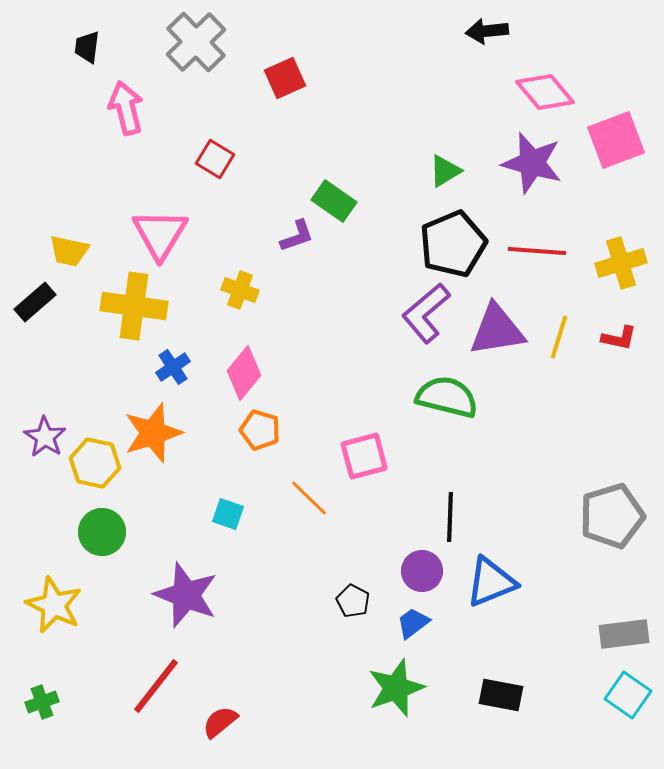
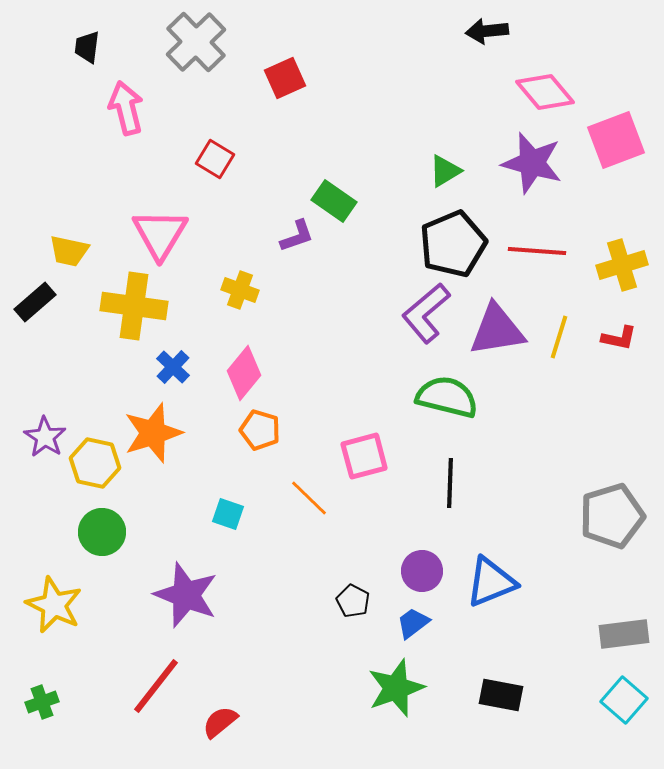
yellow cross at (621, 263): moved 1 px right, 2 px down
blue cross at (173, 367): rotated 12 degrees counterclockwise
black line at (450, 517): moved 34 px up
cyan square at (628, 695): moved 4 px left, 5 px down; rotated 6 degrees clockwise
